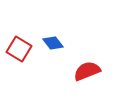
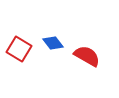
red semicircle: moved 15 px up; rotated 52 degrees clockwise
